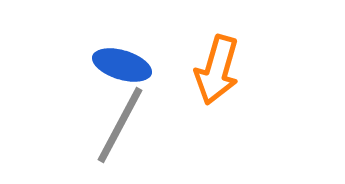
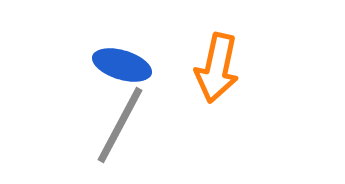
orange arrow: moved 2 px up; rotated 4 degrees counterclockwise
